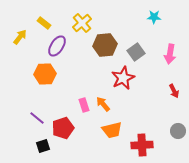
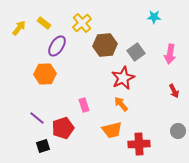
yellow arrow: moved 1 px left, 9 px up
orange arrow: moved 18 px right
red cross: moved 3 px left, 1 px up
